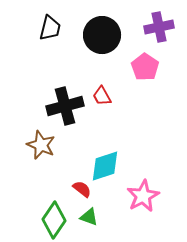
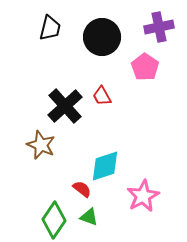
black circle: moved 2 px down
black cross: rotated 27 degrees counterclockwise
